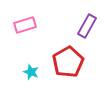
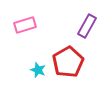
cyan star: moved 7 px right, 2 px up
